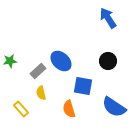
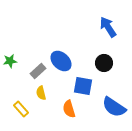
blue arrow: moved 9 px down
black circle: moved 4 px left, 2 px down
